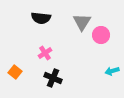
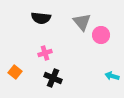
gray triangle: rotated 12 degrees counterclockwise
pink cross: rotated 16 degrees clockwise
cyan arrow: moved 5 px down; rotated 32 degrees clockwise
